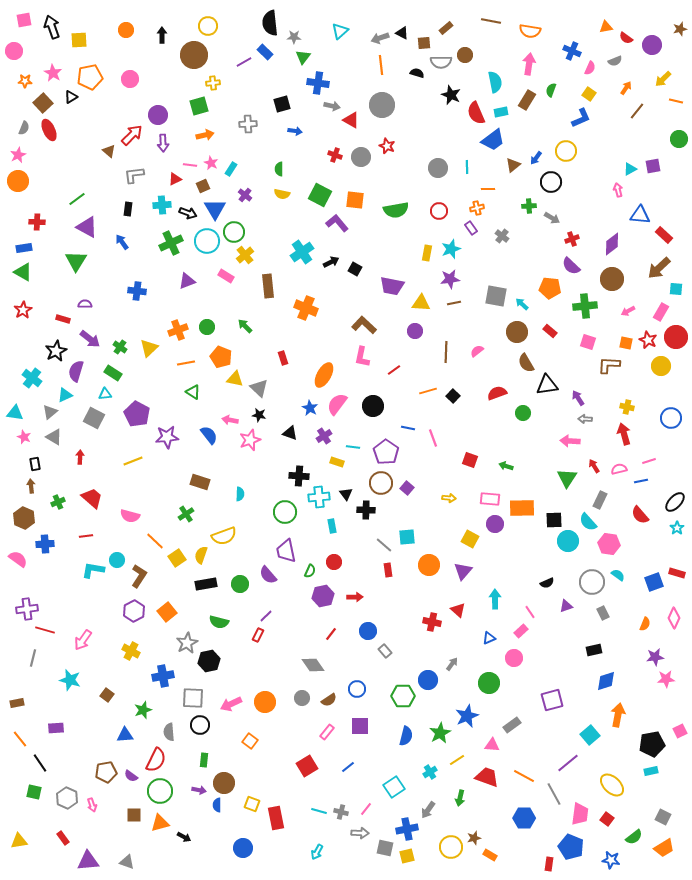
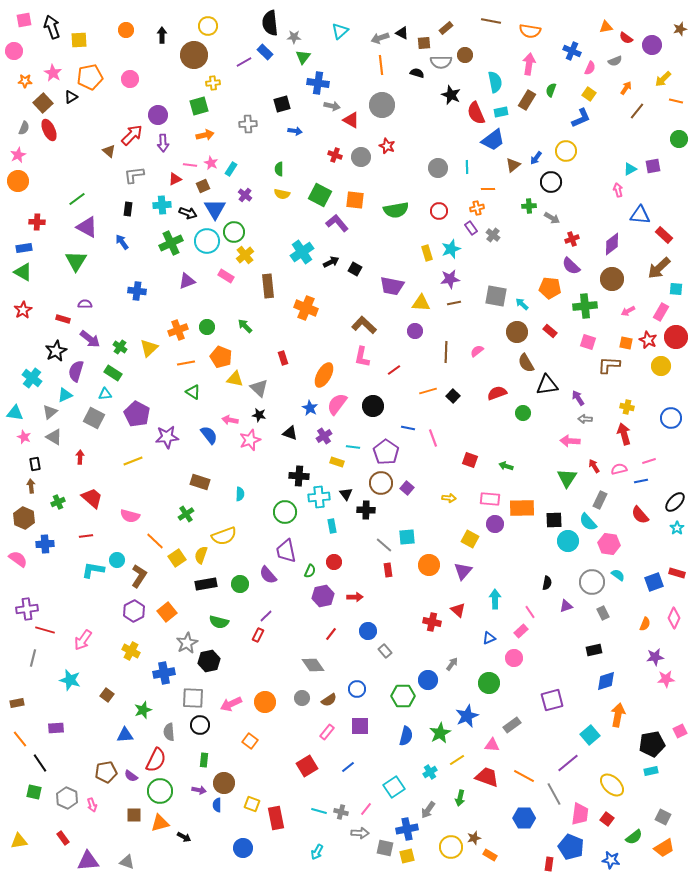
gray cross at (502, 236): moved 9 px left, 1 px up
yellow rectangle at (427, 253): rotated 28 degrees counterclockwise
black semicircle at (547, 583): rotated 56 degrees counterclockwise
blue cross at (163, 676): moved 1 px right, 3 px up
